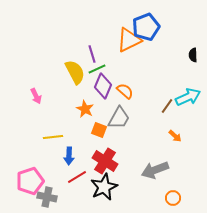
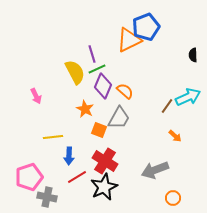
pink pentagon: moved 1 px left, 4 px up
